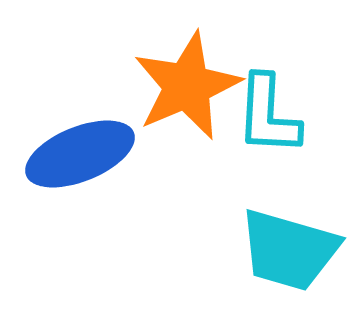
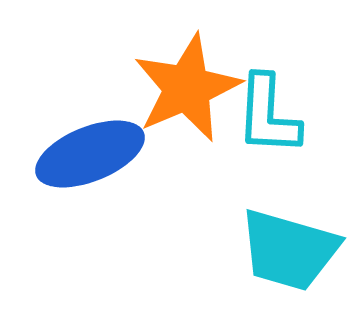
orange star: moved 2 px down
blue ellipse: moved 10 px right
